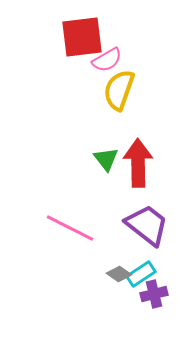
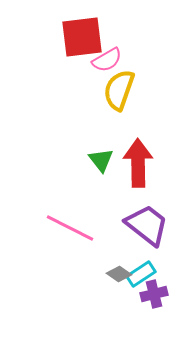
green triangle: moved 5 px left, 1 px down
